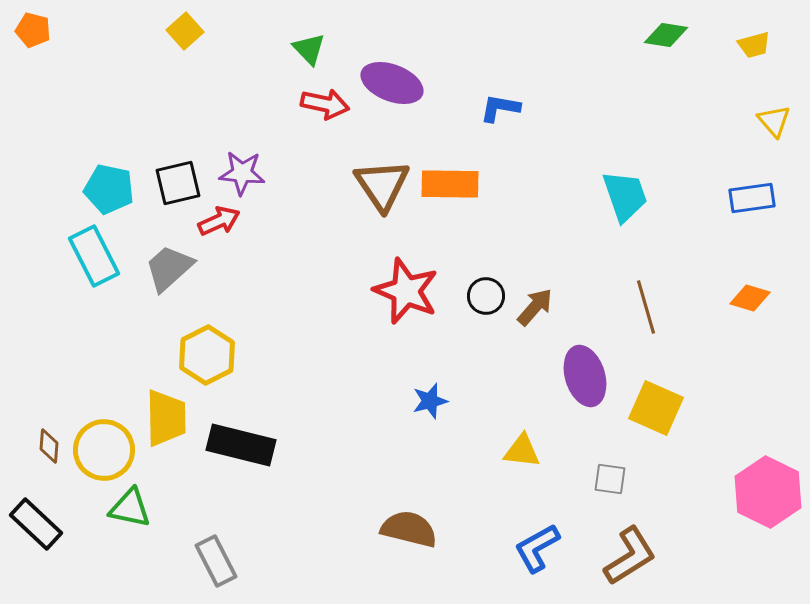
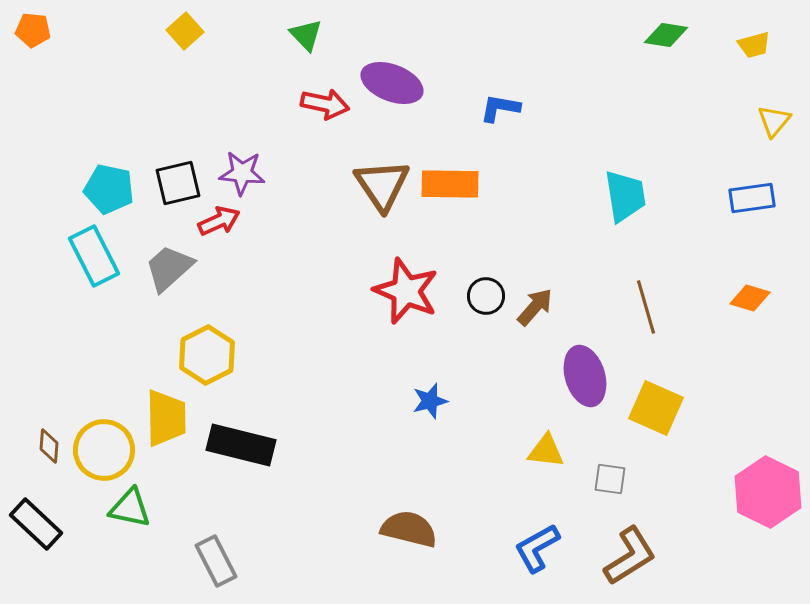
orange pentagon at (33, 30): rotated 8 degrees counterclockwise
green triangle at (309, 49): moved 3 px left, 14 px up
yellow triangle at (774, 121): rotated 21 degrees clockwise
cyan trapezoid at (625, 196): rotated 10 degrees clockwise
yellow triangle at (522, 451): moved 24 px right
